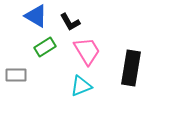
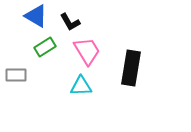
cyan triangle: rotated 20 degrees clockwise
